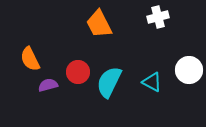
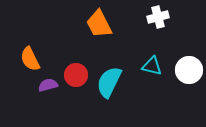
red circle: moved 2 px left, 3 px down
cyan triangle: moved 16 px up; rotated 15 degrees counterclockwise
